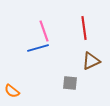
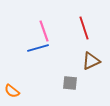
red line: rotated 10 degrees counterclockwise
